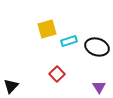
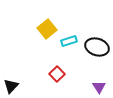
yellow square: rotated 24 degrees counterclockwise
